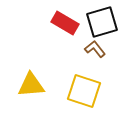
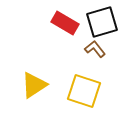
yellow triangle: moved 3 px right; rotated 28 degrees counterclockwise
